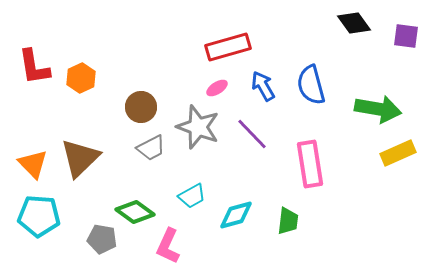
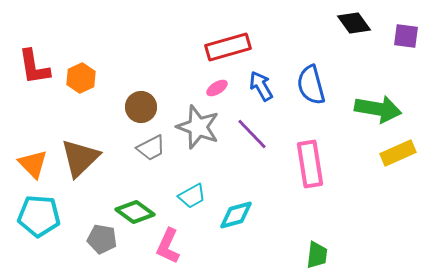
blue arrow: moved 2 px left
green trapezoid: moved 29 px right, 34 px down
